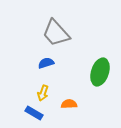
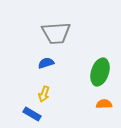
gray trapezoid: rotated 52 degrees counterclockwise
yellow arrow: moved 1 px right, 1 px down
orange semicircle: moved 35 px right
blue rectangle: moved 2 px left, 1 px down
